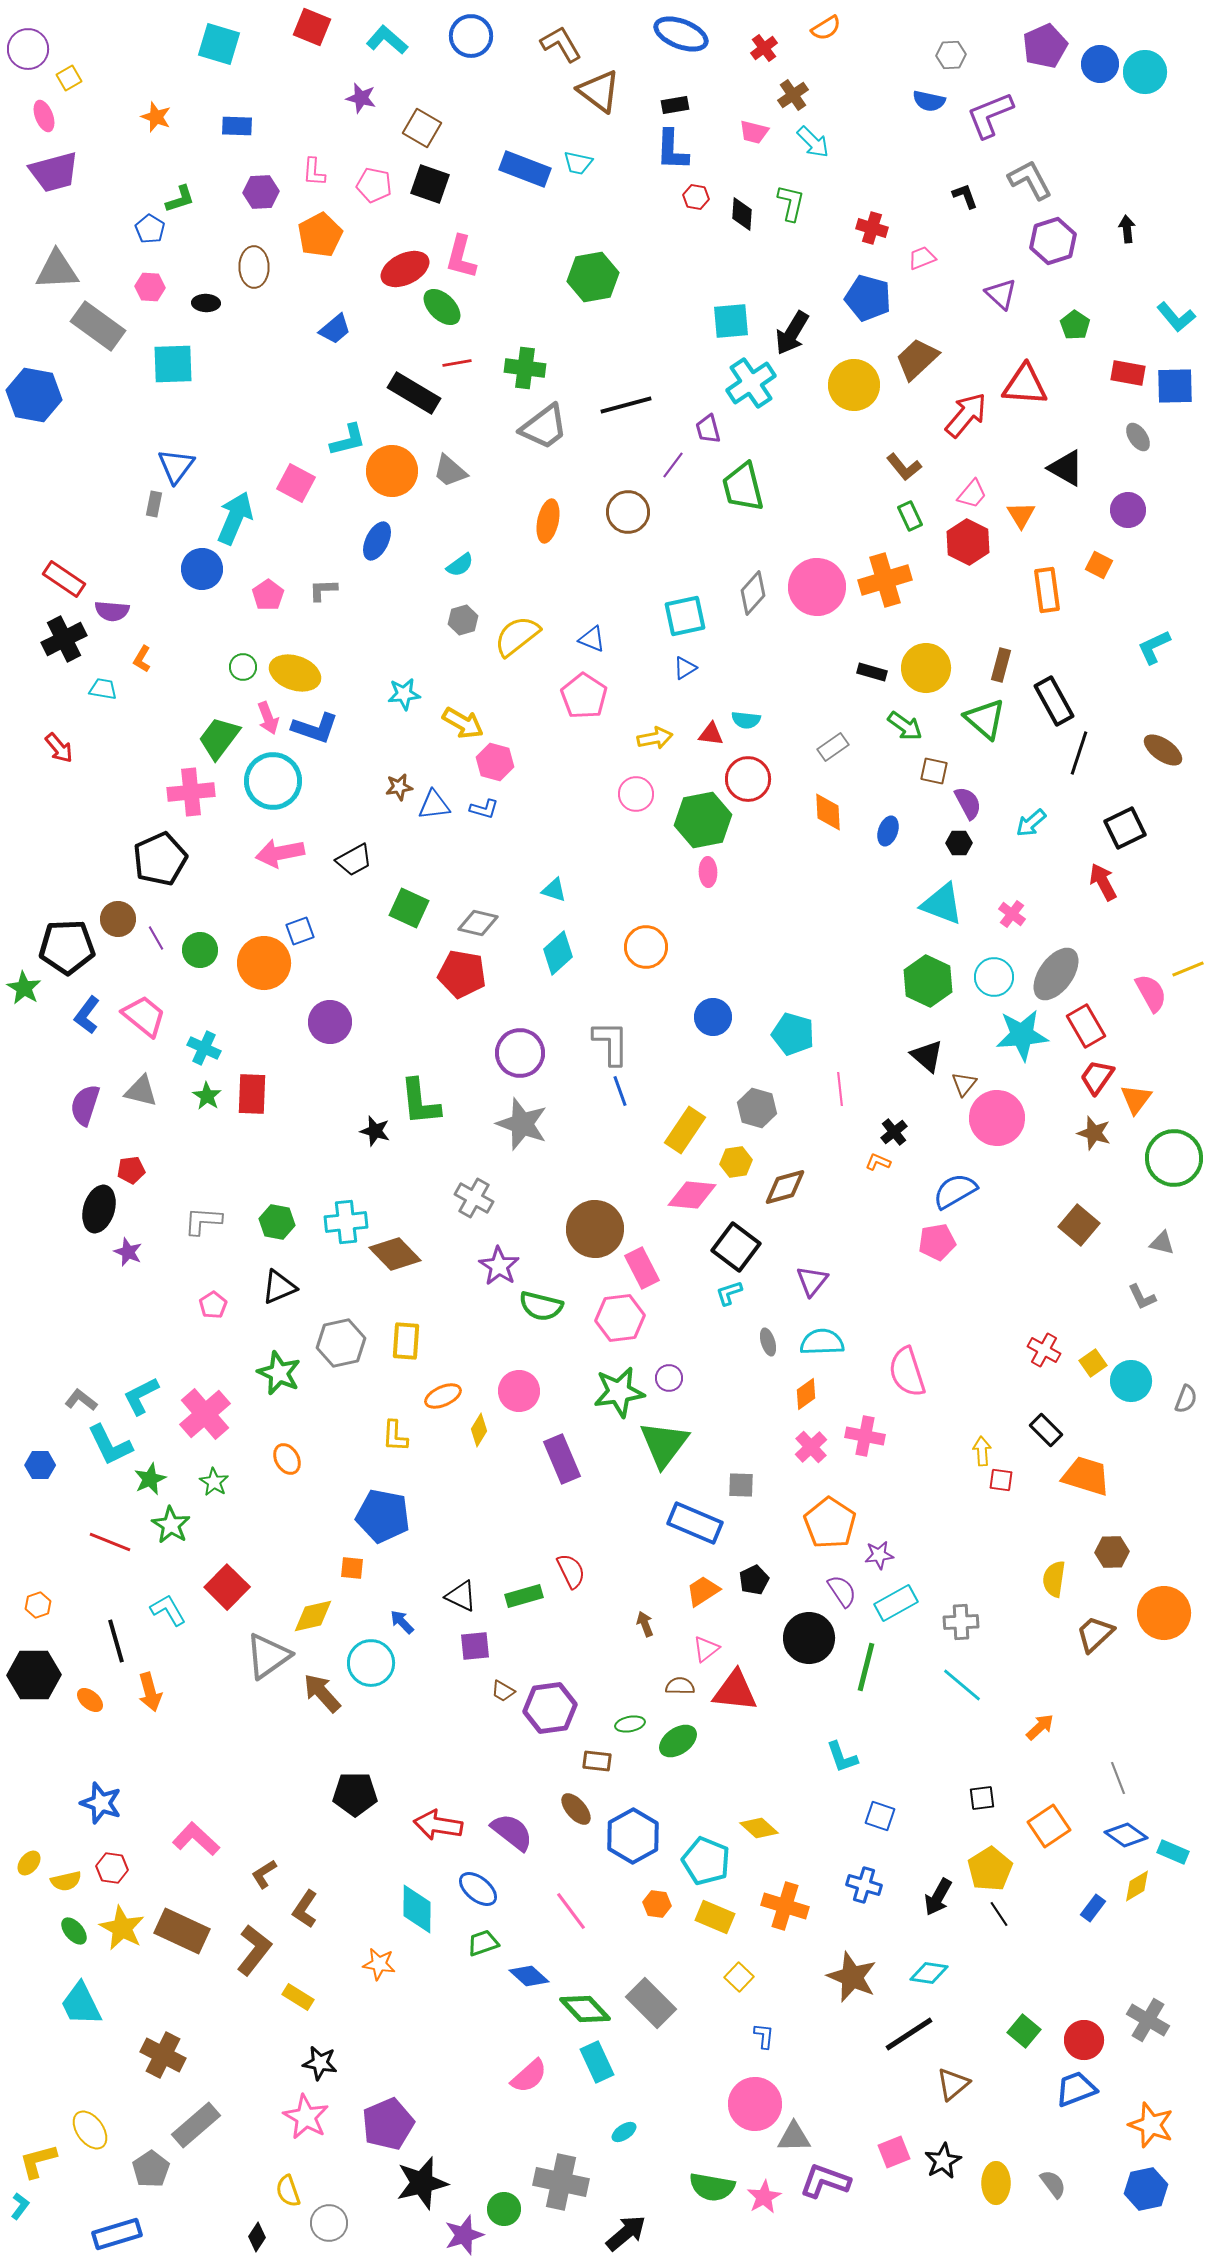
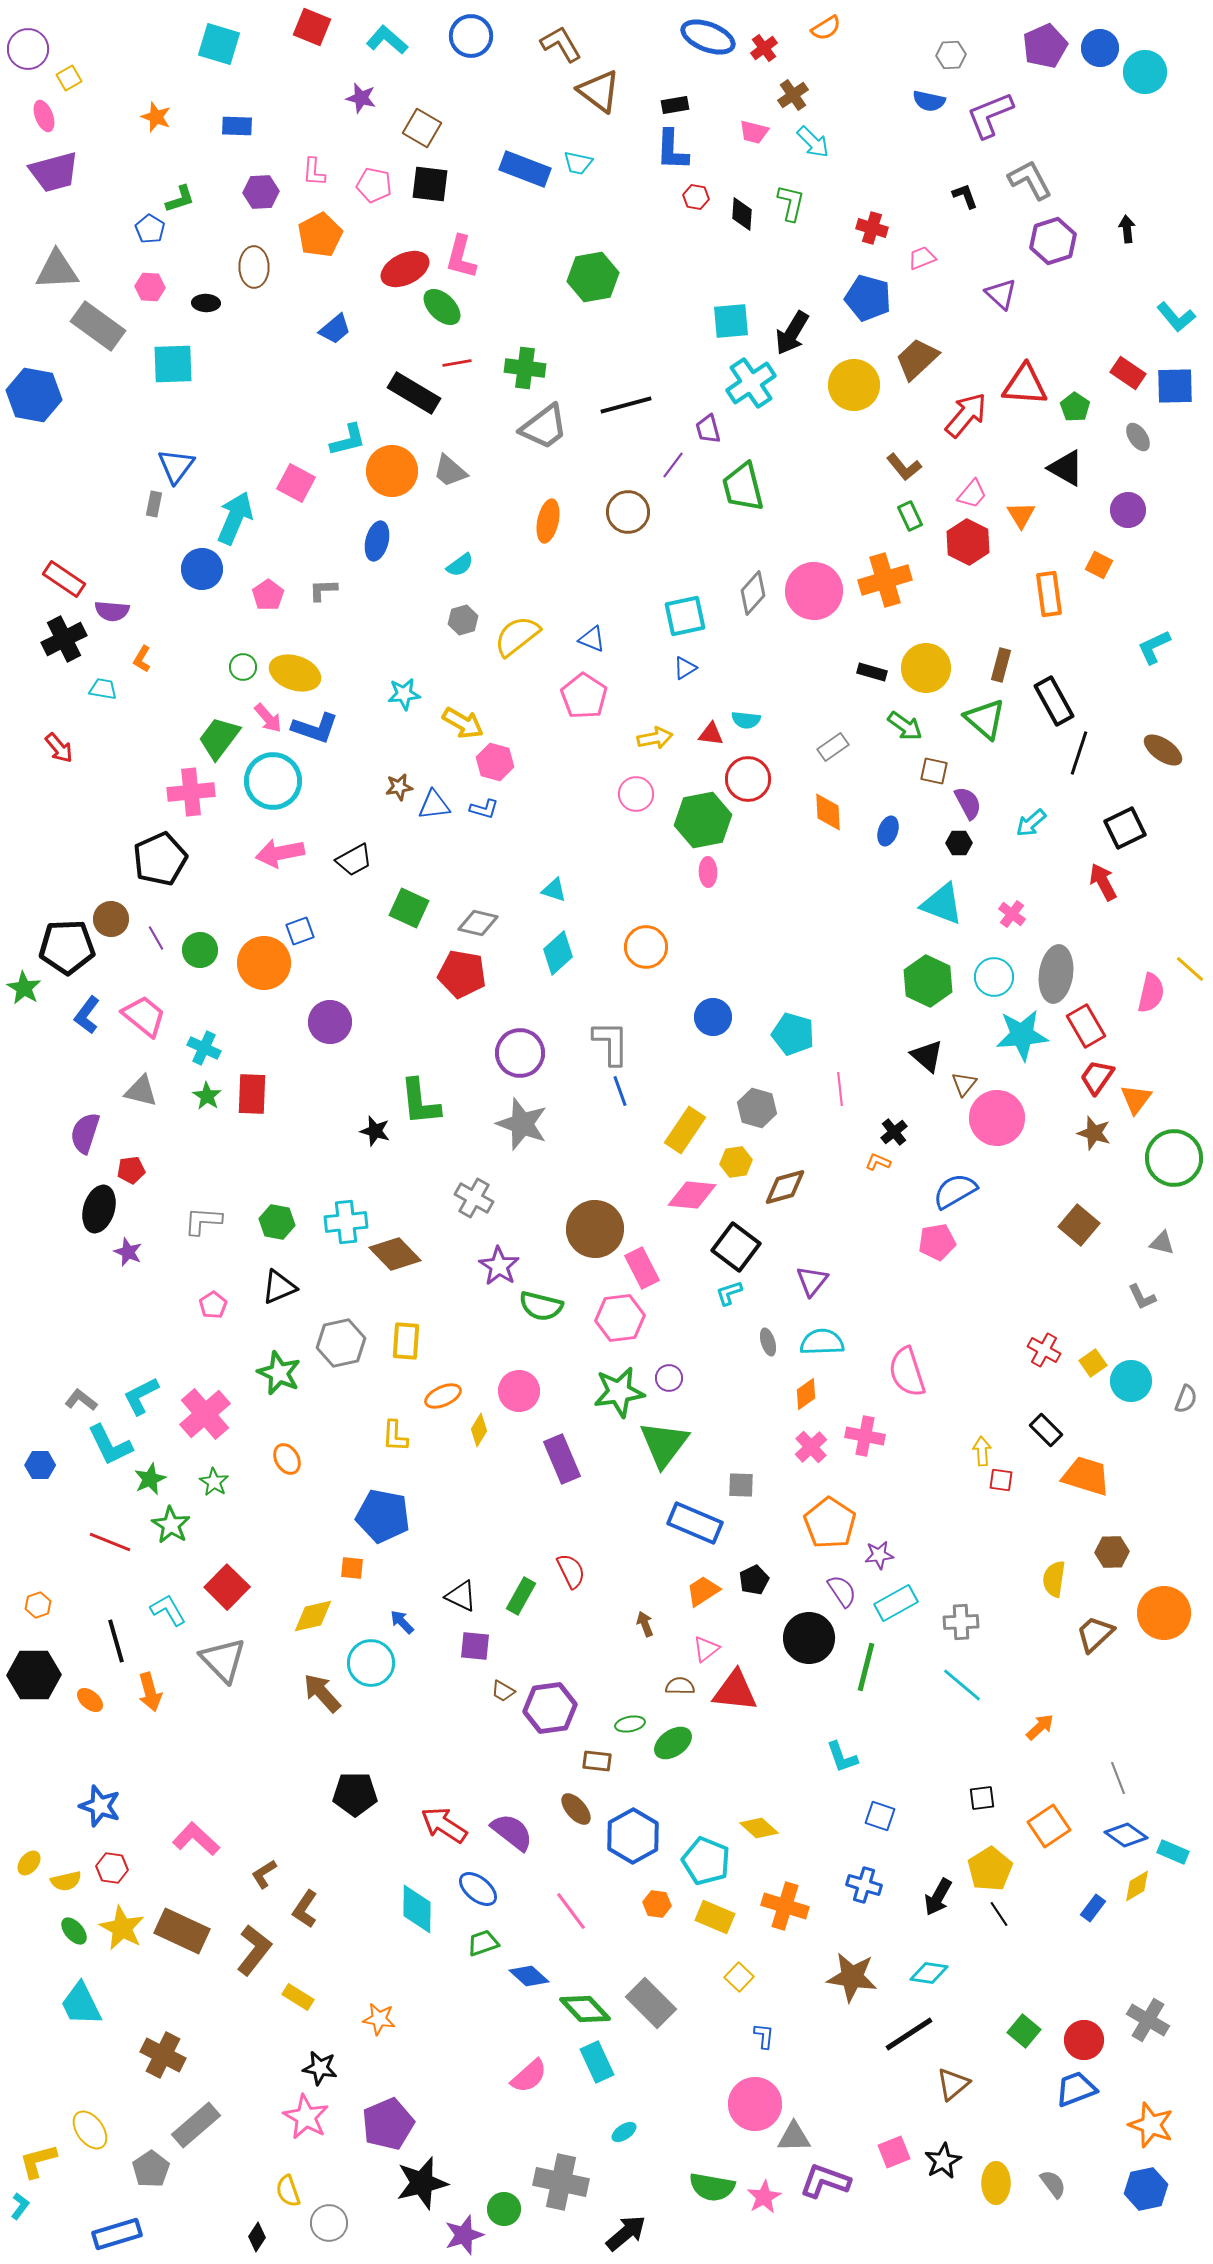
blue ellipse at (681, 34): moved 27 px right, 3 px down
blue circle at (1100, 64): moved 16 px up
black square at (430, 184): rotated 12 degrees counterclockwise
green pentagon at (1075, 325): moved 82 px down
red rectangle at (1128, 373): rotated 24 degrees clockwise
blue ellipse at (377, 541): rotated 12 degrees counterclockwise
pink circle at (817, 587): moved 3 px left, 4 px down
orange rectangle at (1047, 590): moved 2 px right, 4 px down
pink arrow at (268, 718): rotated 20 degrees counterclockwise
brown circle at (118, 919): moved 7 px left
yellow line at (1188, 969): moved 2 px right; rotated 64 degrees clockwise
gray ellipse at (1056, 974): rotated 28 degrees counterclockwise
pink semicircle at (1151, 993): rotated 42 degrees clockwise
purple semicircle at (85, 1105): moved 28 px down
green rectangle at (524, 1596): moved 3 px left; rotated 45 degrees counterclockwise
purple square at (475, 1646): rotated 12 degrees clockwise
gray triangle at (268, 1656): moved 45 px left, 4 px down; rotated 39 degrees counterclockwise
green ellipse at (678, 1741): moved 5 px left, 2 px down
blue star at (101, 1803): moved 1 px left, 3 px down
red arrow at (438, 1825): moved 6 px right; rotated 24 degrees clockwise
orange star at (379, 1964): moved 55 px down
brown star at (852, 1977): rotated 15 degrees counterclockwise
black star at (320, 2063): moved 5 px down
